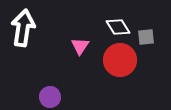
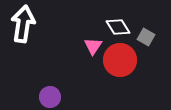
white arrow: moved 4 px up
gray square: rotated 36 degrees clockwise
pink triangle: moved 13 px right
